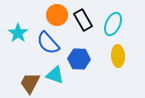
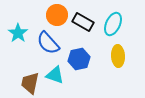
black rectangle: moved 2 px down; rotated 30 degrees counterclockwise
blue hexagon: rotated 15 degrees counterclockwise
brown trapezoid: rotated 15 degrees counterclockwise
